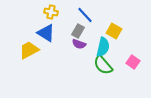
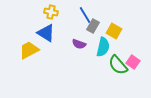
blue line: rotated 12 degrees clockwise
gray rectangle: moved 15 px right, 5 px up
green semicircle: moved 15 px right
